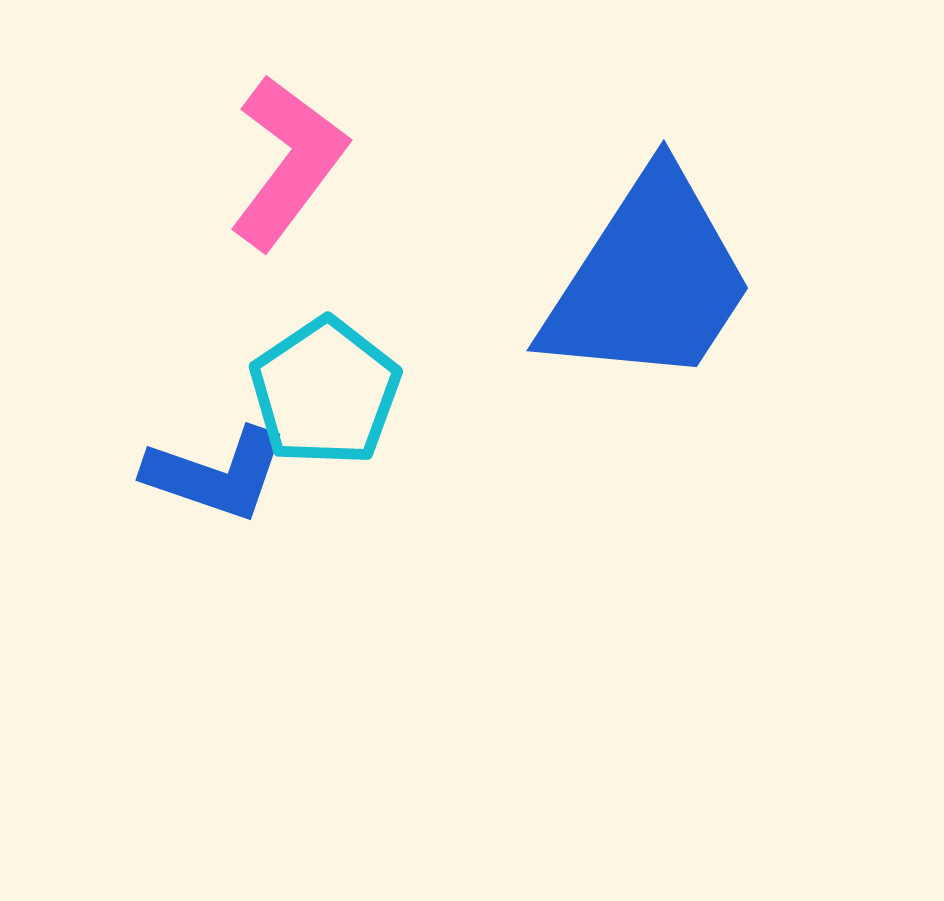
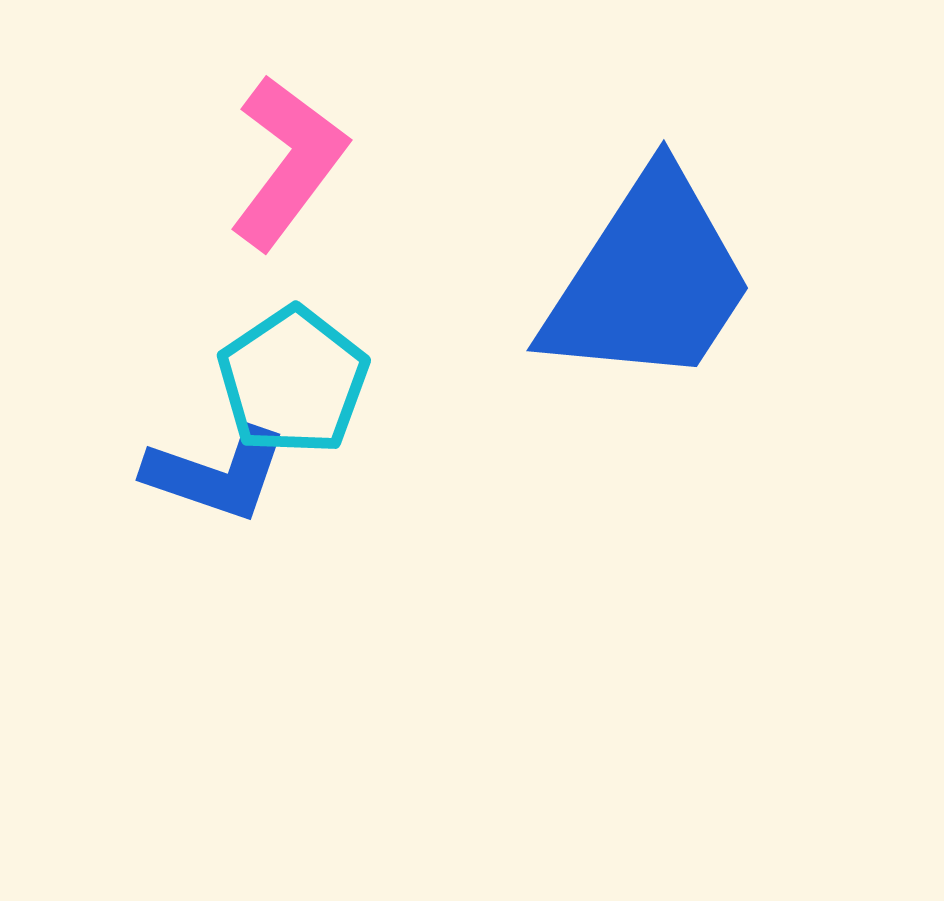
cyan pentagon: moved 32 px left, 11 px up
